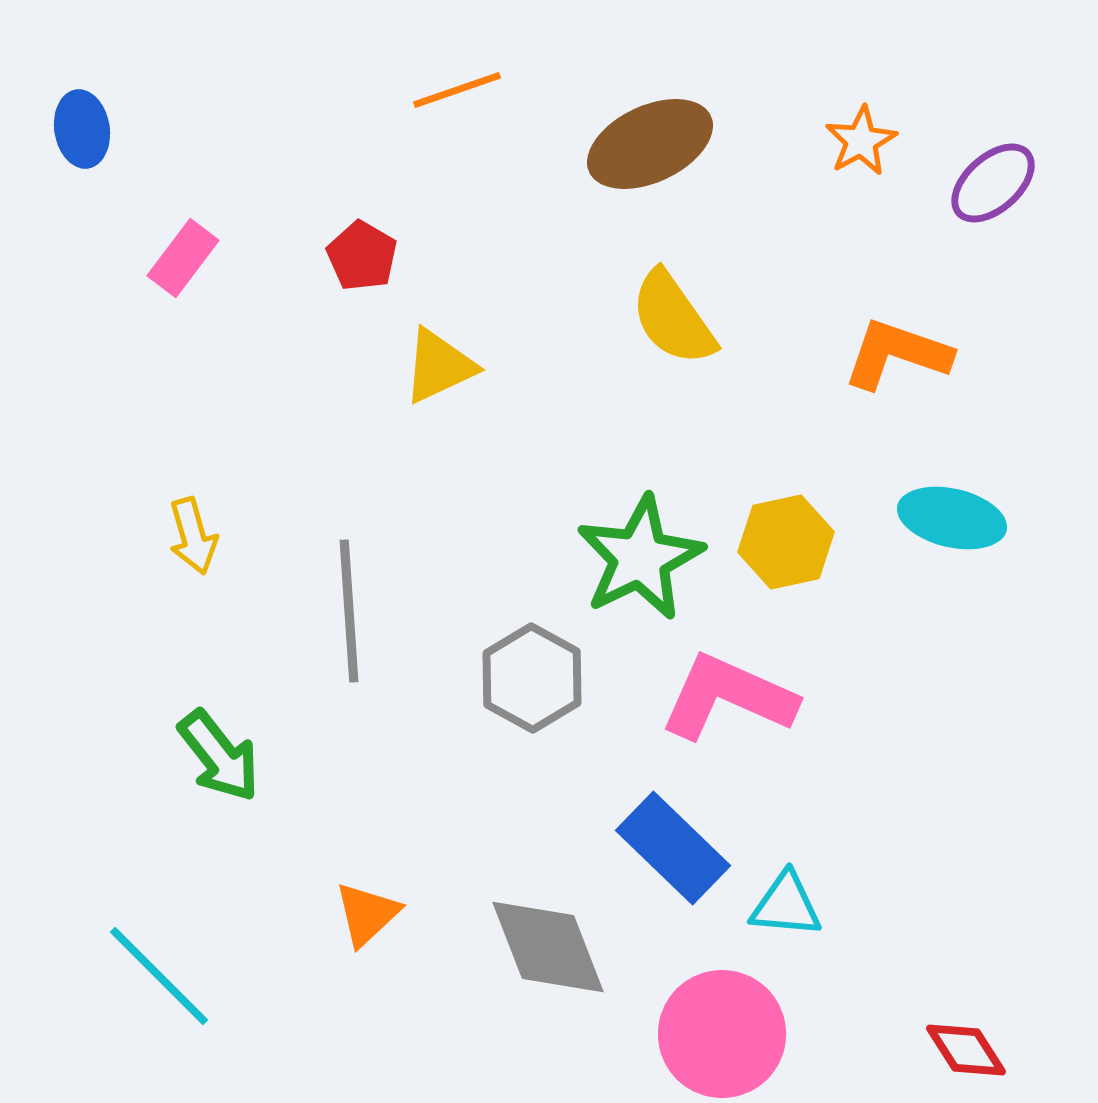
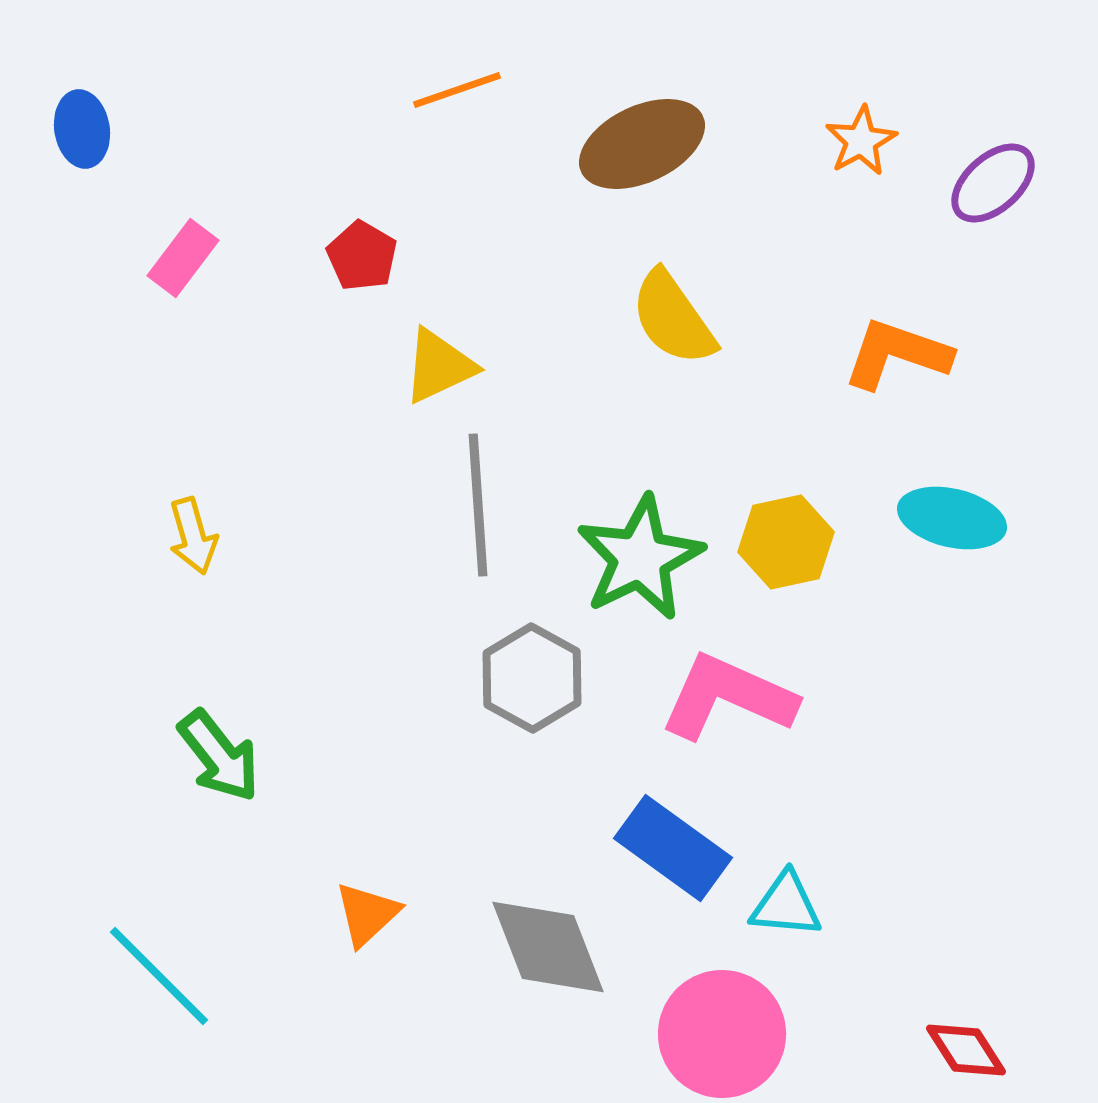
brown ellipse: moved 8 px left
gray line: moved 129 px right, 106 px up
blue rectangle: rotated 8 degrees counterclockwise
